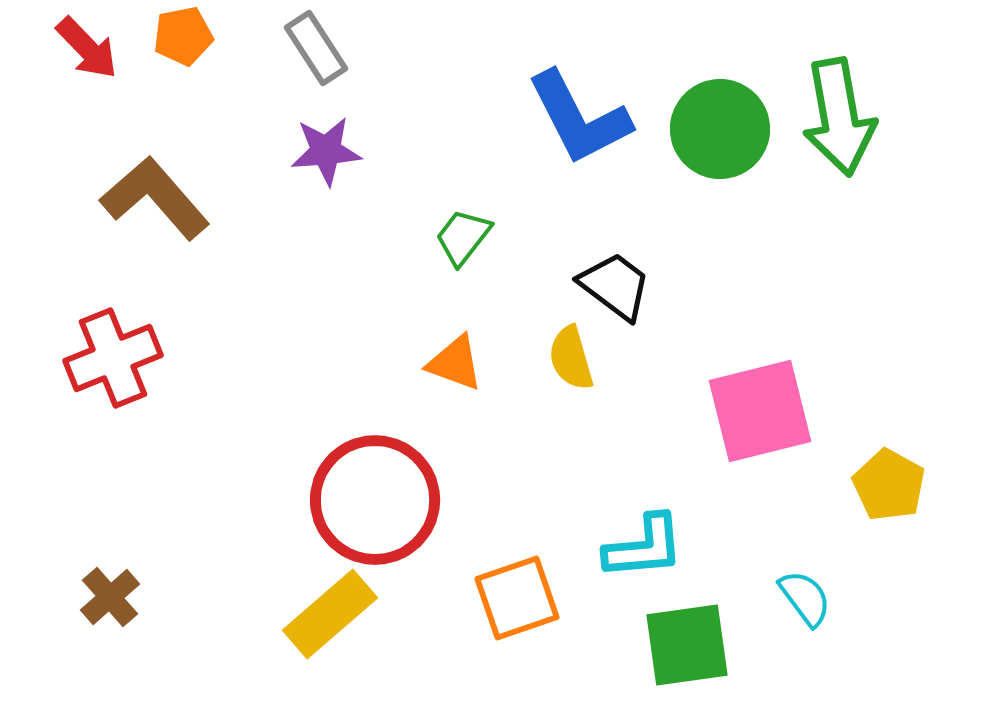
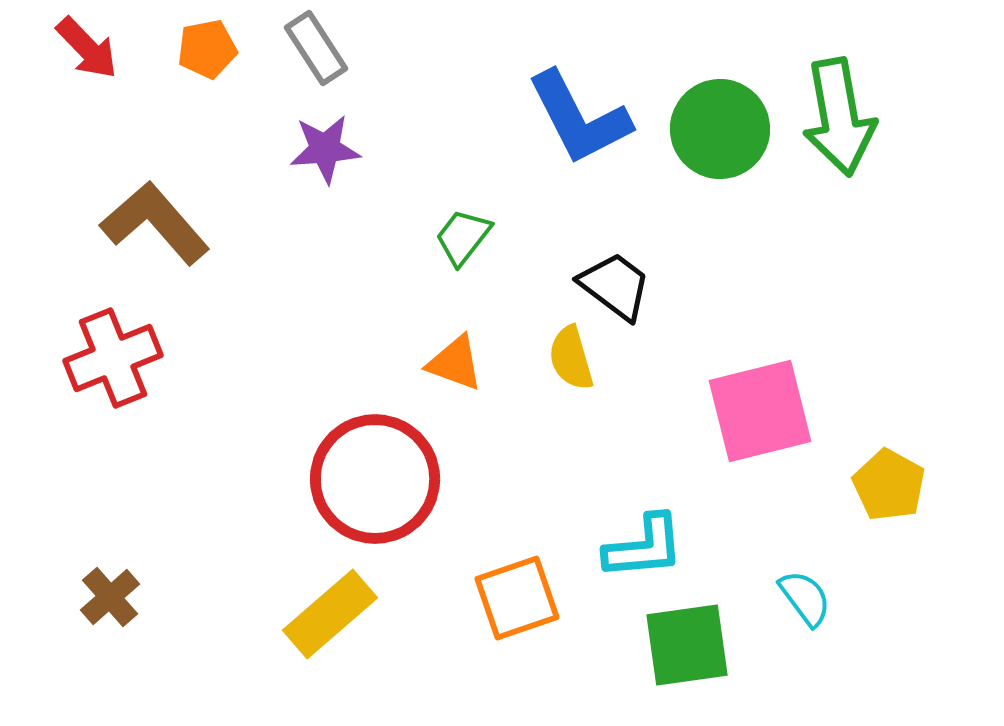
orange pentagon: moved 24 px right, 13 px down
purple star: moved 1 px left, 2 px up
brown L-shape: moved 25 px down
red circle: moved 21 px up
